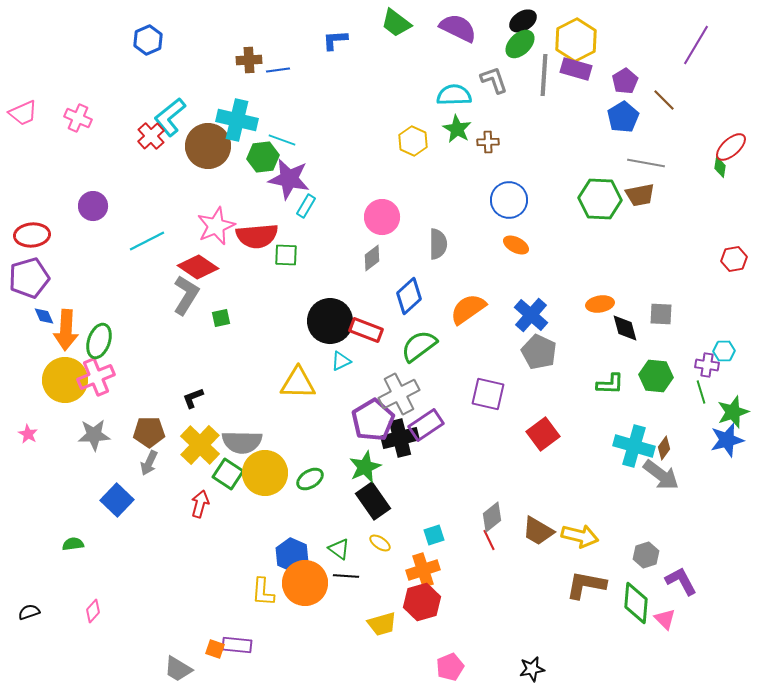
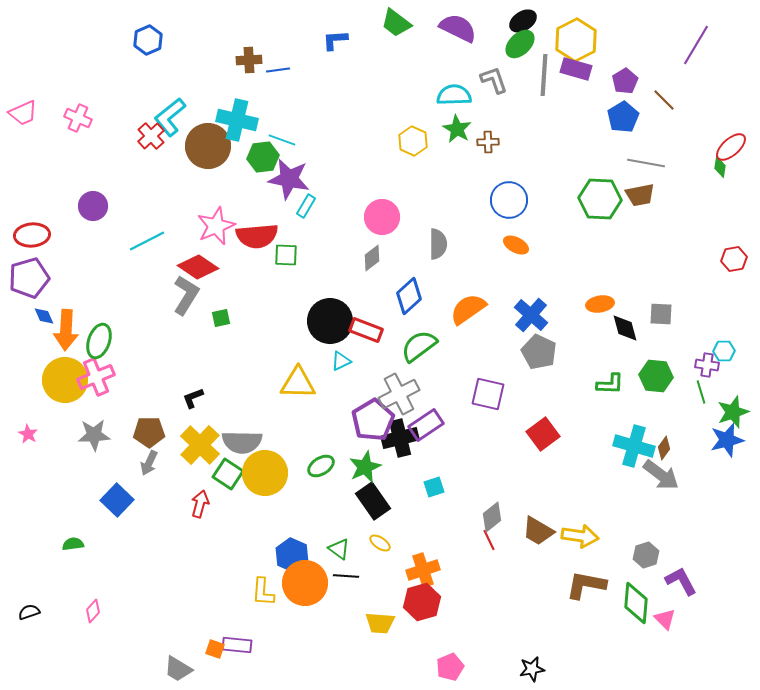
green ellipse at (310, 479): moved 11 px right, 13 px up
cyan square at (434, 535): moved 48 px up
yellow arrow at (580, 536): rotated 6 degrees counterclockwise
yellow trapezoid at (382, 624): moved 2 px left, 1 px up; rotated 20 degrees clockwise
